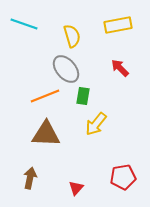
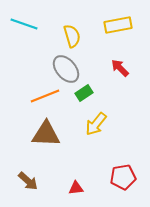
green rectangle: moved 1 px right, 3 px up; rotated 48 degrees clockwise
brown arrow: moved 2 px left, 3 px down; rotated 120 degrees clockwise
red triangle: rotated 42 degrees clockwise
